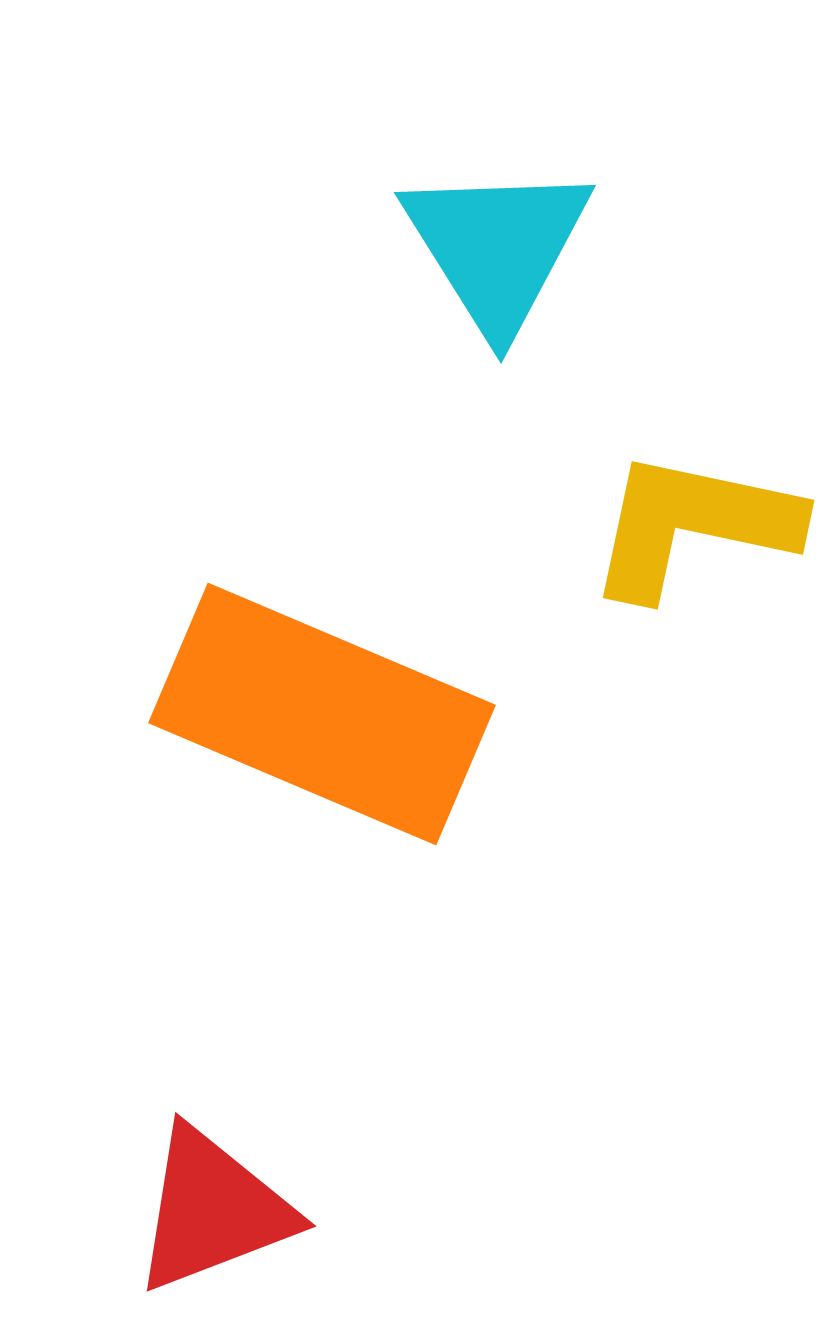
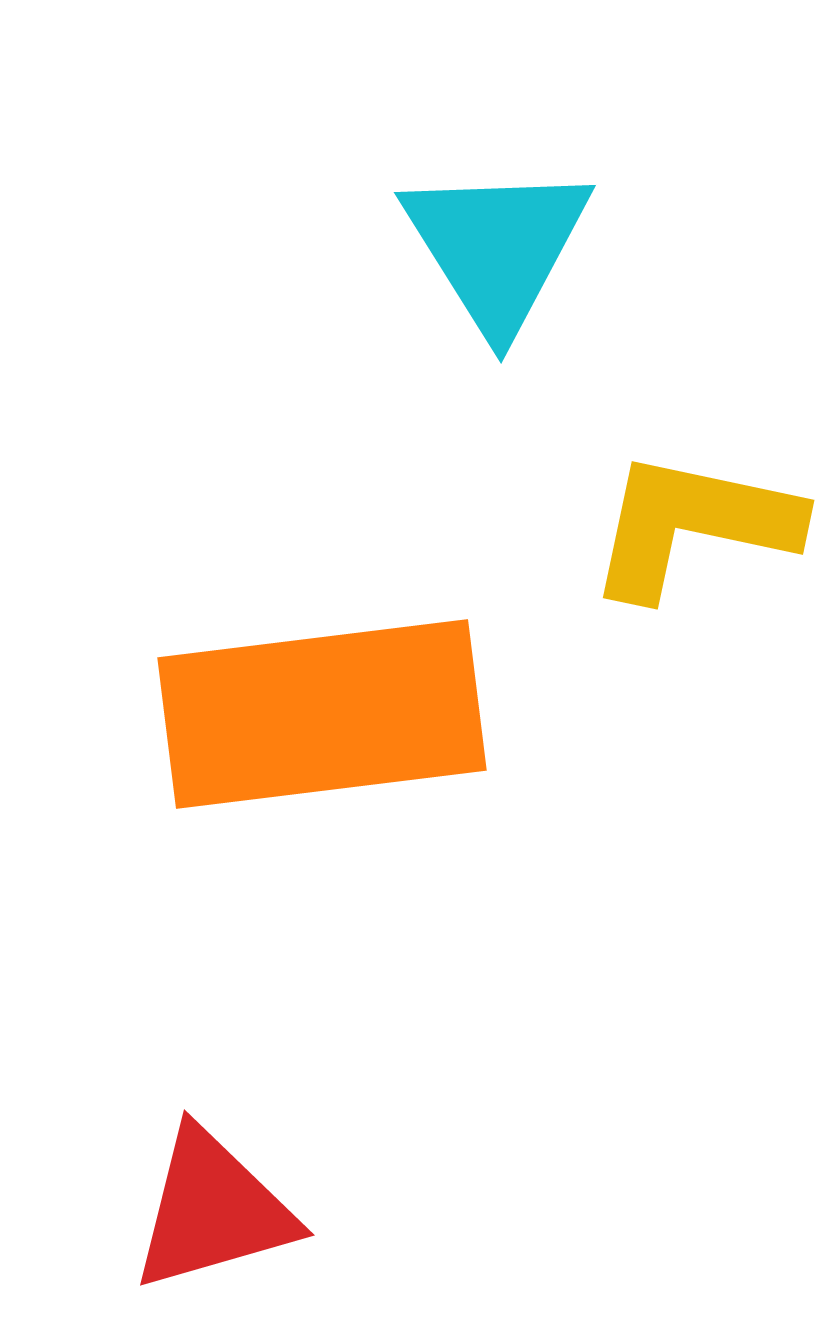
orange rectangle: rotated 30 degrees counterclockwise
red triangle: rotated 5 degrees clockwise
